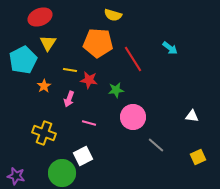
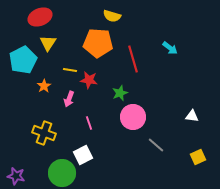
yellow semicircle: moved 1 px left, 1 px down
red line: rotated 16 degrees clockwise
green star: moved 4 px right, 3 px down; rotated 14 degrees counterclockwise
pink line: rotated 56 degrees clockwise
white square: moved 1 px up
